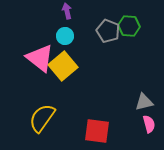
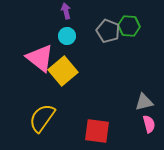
purple arrow: moved 1 px left
cyan circle: moved 2 px right
yellow square: moved 5 px down
